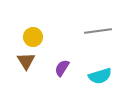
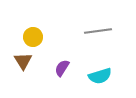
brown triangle: moved 3 px left
